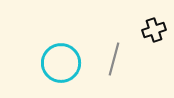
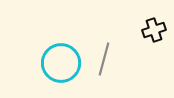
gray line: moved 10 px left
